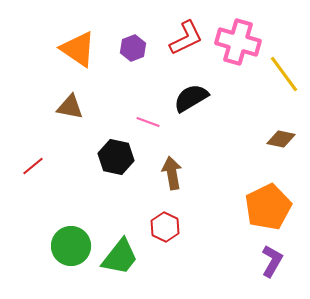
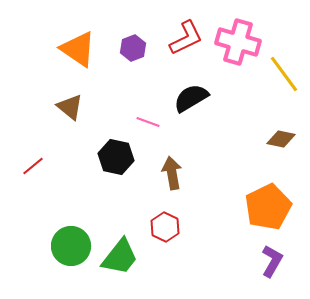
brown triangle: rotated 28 degrees clockwise
